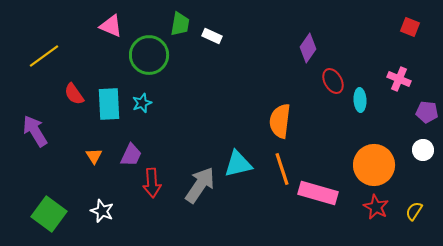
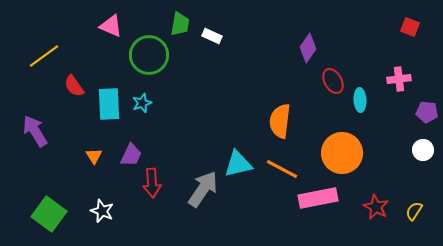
pink cross: rotated 30 degrees counterclockwise
red semicircle: moved 8 px up
orange circle: moved 32 px left, 12 px up
orange line: rotated 44 degrees counterclockwise
gray arrow: moved 3 px right, 4 px down
pink rectangle: moved 5 px down; rotated 27 degrees counterclockwise
